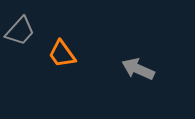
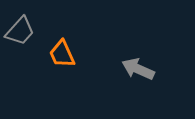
orange trapezoid: rotated 12 degrees clockwise
